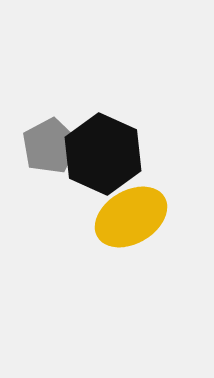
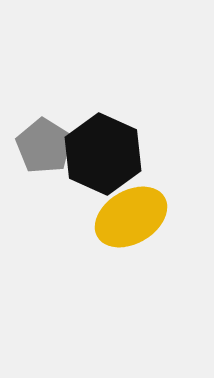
gray pentagon: moved 6 px left; rotated 12 degrees counterclockwise
